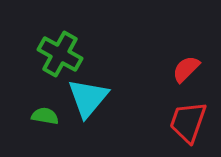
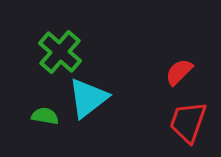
green cross: moved 2 px up; rotated 12 degrees clockwise
red semicircle: moved 7 px left, 3 px down
cyan triangle: rotated 12 degrees clockwise
